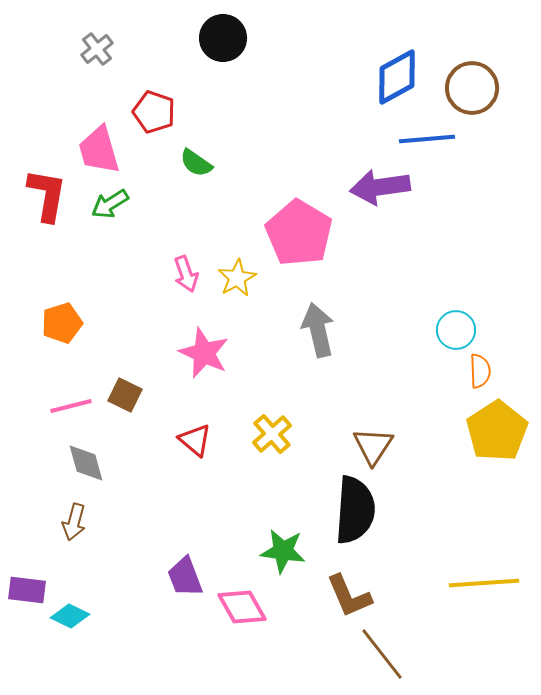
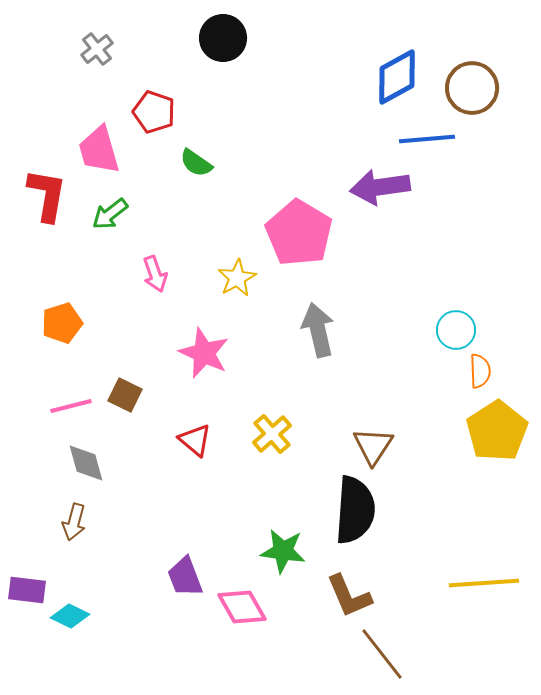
green arrow: moved 10 px down; rotated 6 degrees counterclockwise
pink arrow: moved 31 px left
